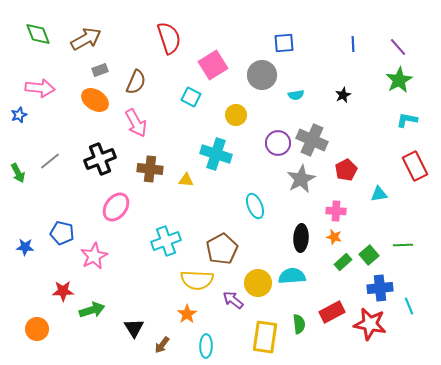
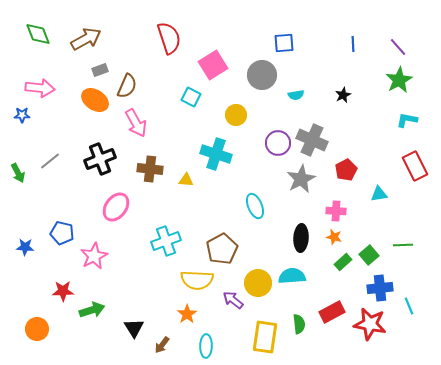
brown semicircle at (136, 82): moved 9 px left, 4 px down
blue star at (19, 115): moved 3 px right; rotated 21 degrees clockwise
